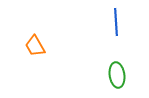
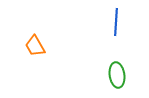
blue line: rotated 8 degrees clockwise
